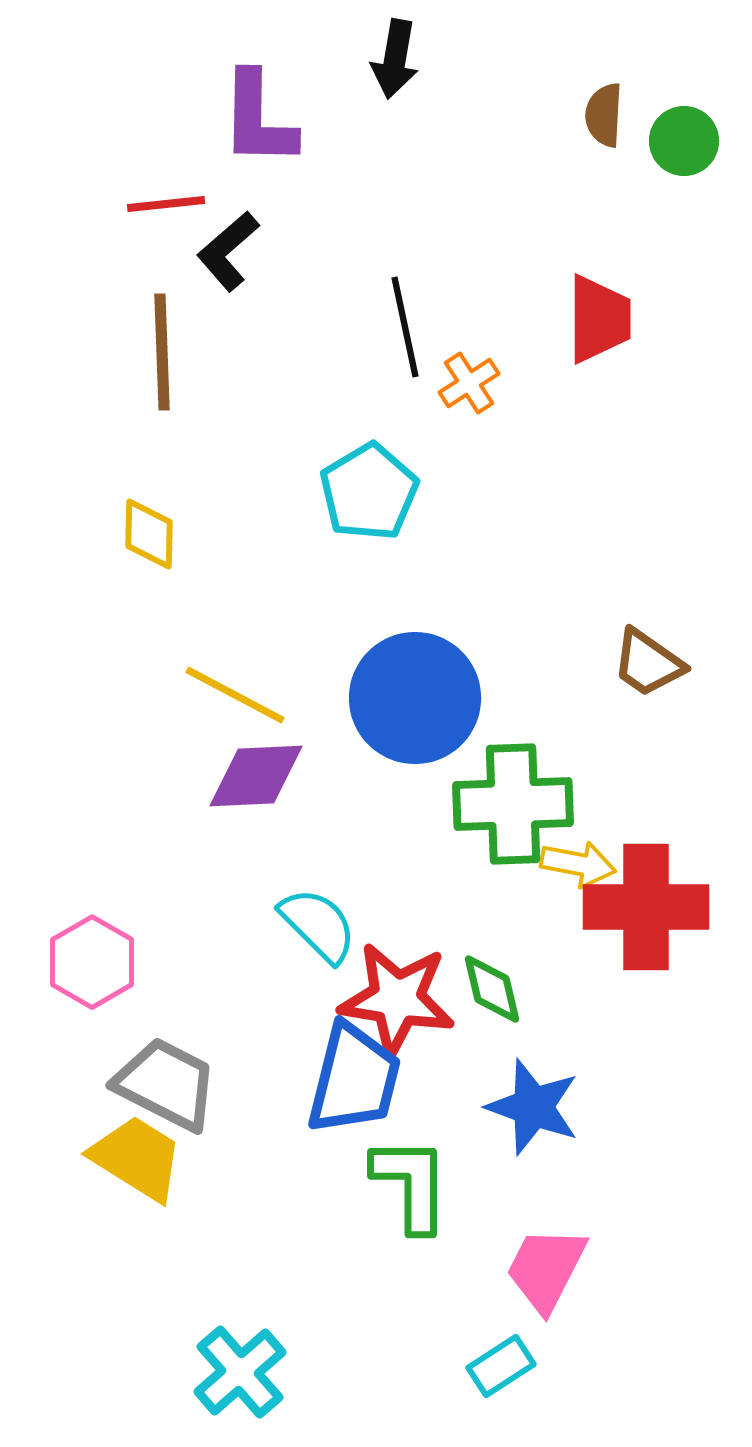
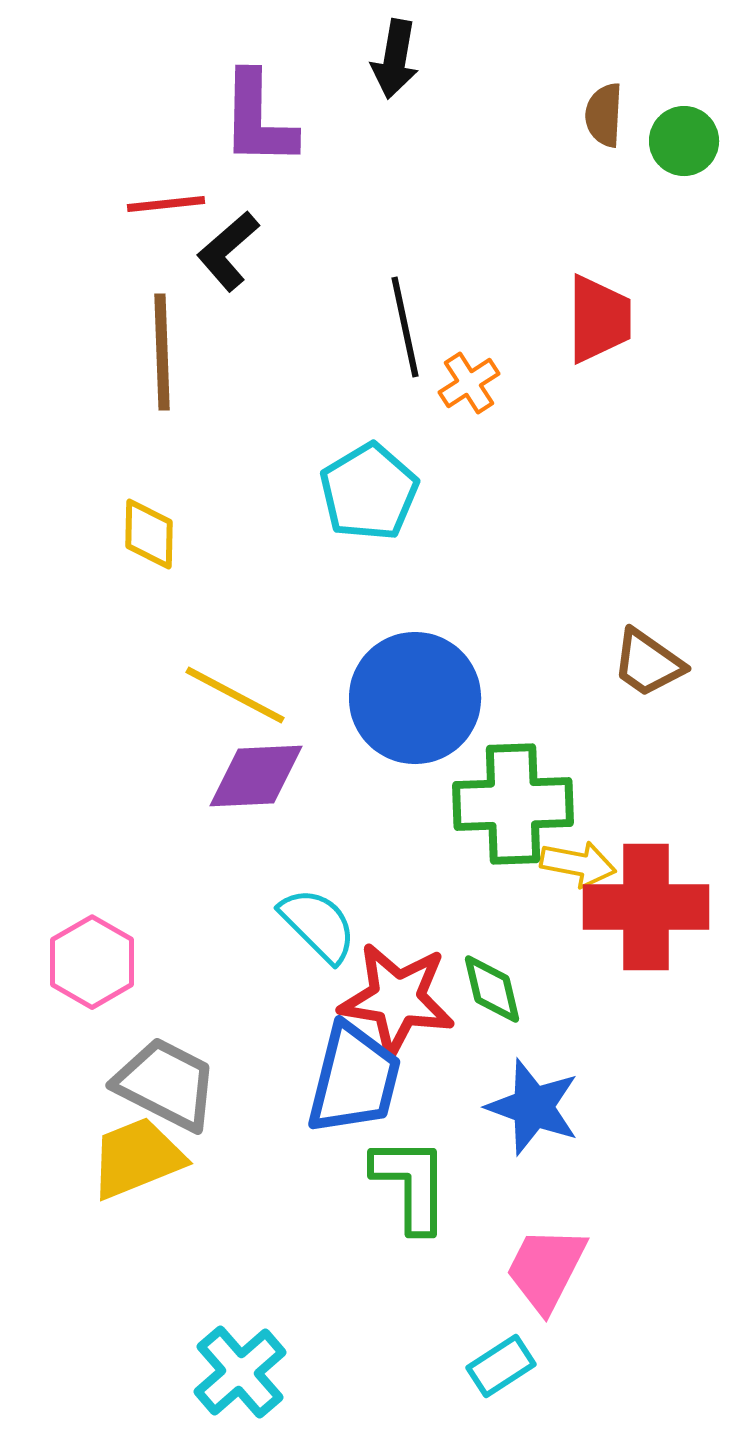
yellow trapezoid: rotated 54 degrees counterclockwise
